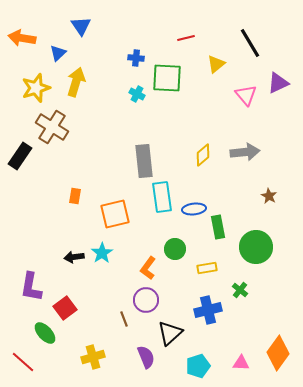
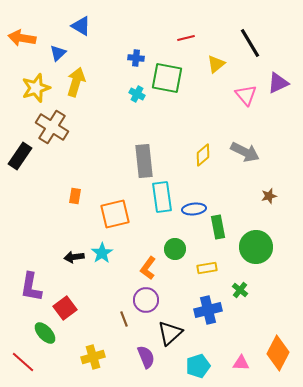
blue triangle at (81, 26): rotated 25 degrees counterclockwise
green square at (167, 78): rotated 8 degrees clockwise
gray arrow at (245, 152): rotated 32 degrees clockwise
brown star at (269, 196): rotated 28 degrees clockwise
orange diamond at (278, 353): rotated 8 degrees counterclockwise
